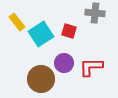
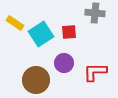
yellow rectangle: moved 2 px left, 1 px down; rotated 18 degrees counterclockwise
red square: moved 1 px down; rotated 21 degrees counterclockwise
red L-shape: moved 4 px right, 5 px down
brown circle: moved 5 px left, 1 px down
